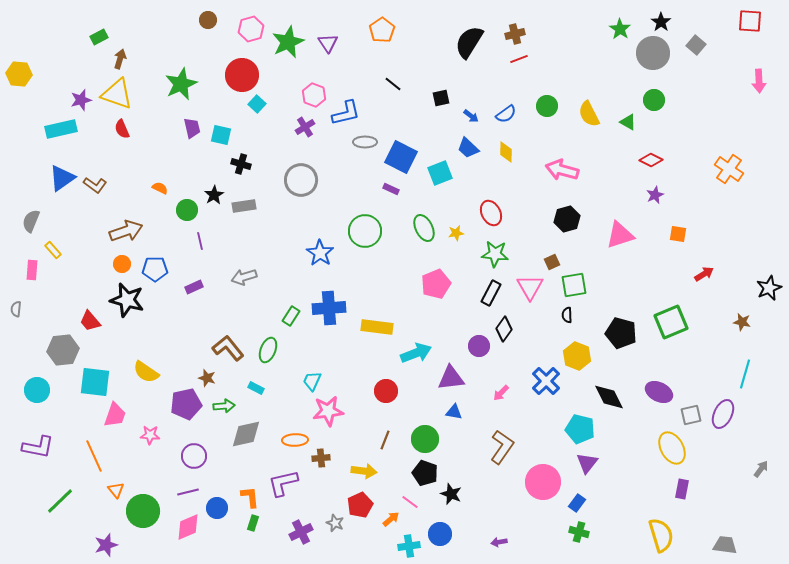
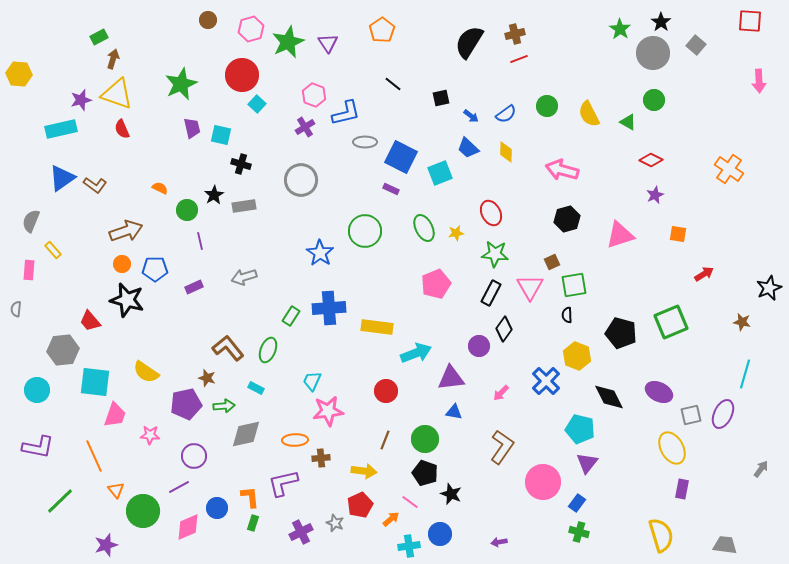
brown arrow at (120, 59): moved 7 px left
pink rectangle at (32, 270): moved 3 px left
purple line at (188, 492): moved 9 px left, 5 px up; rotated 15 degrees counterclockwise
